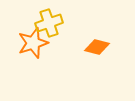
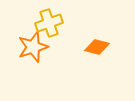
orange star: moved 4 px down
